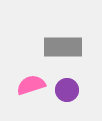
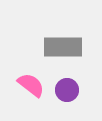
pink semicircle: rotated 56 degrees clockwise
